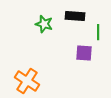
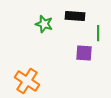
green line: moved 1 px down
